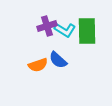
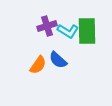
cyan L-shape: moved 3 px right, 1 px down
orange semicircle: rotated 36 degrees counterclockwise
